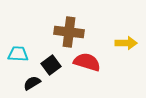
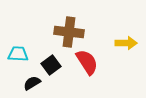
red semicircle: rotated 40 degrees clockwise
